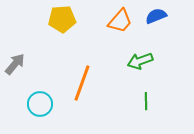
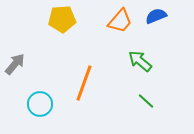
green arrow: rotated 60 degrees clockwise
orange line: moved 2 px right
green line: rotated 48 degrees counterclockwise
